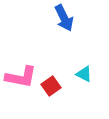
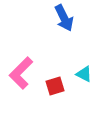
pink L-shape: moved 4 px up; rotated 124 degrees clockwise
red square: moved 4 px right; rotated 18 degrees clockwise
